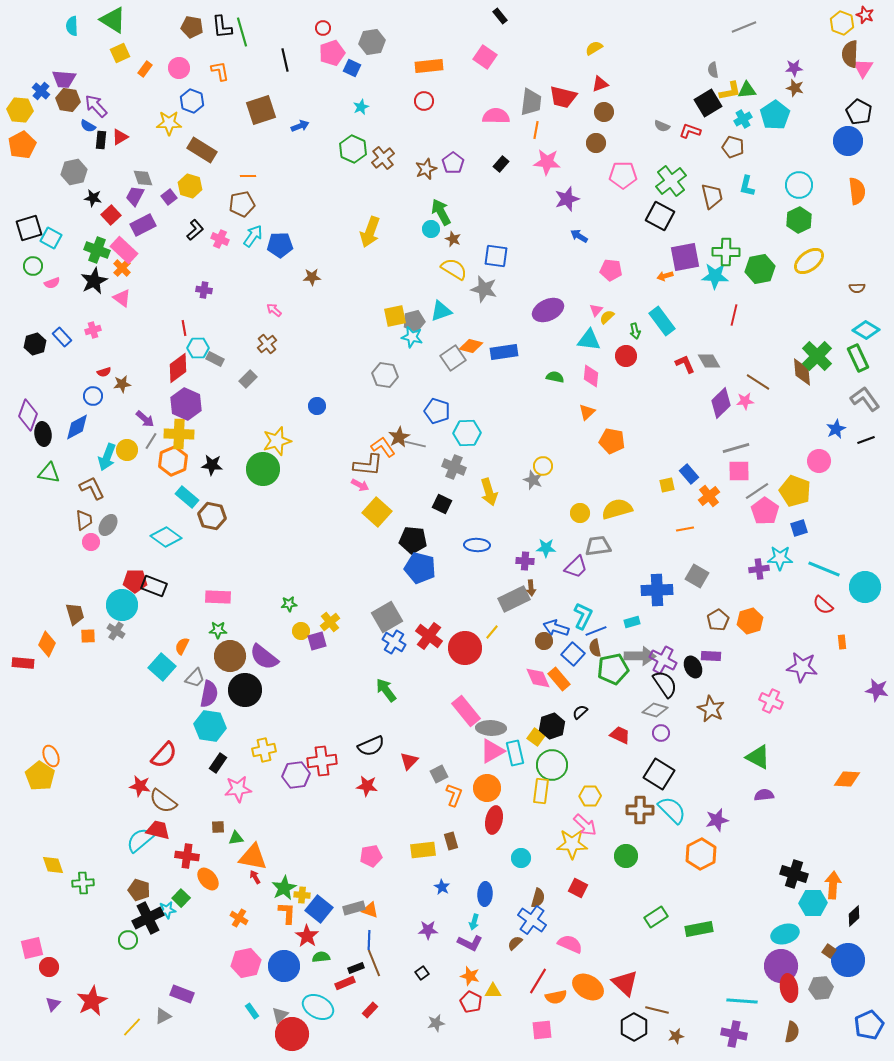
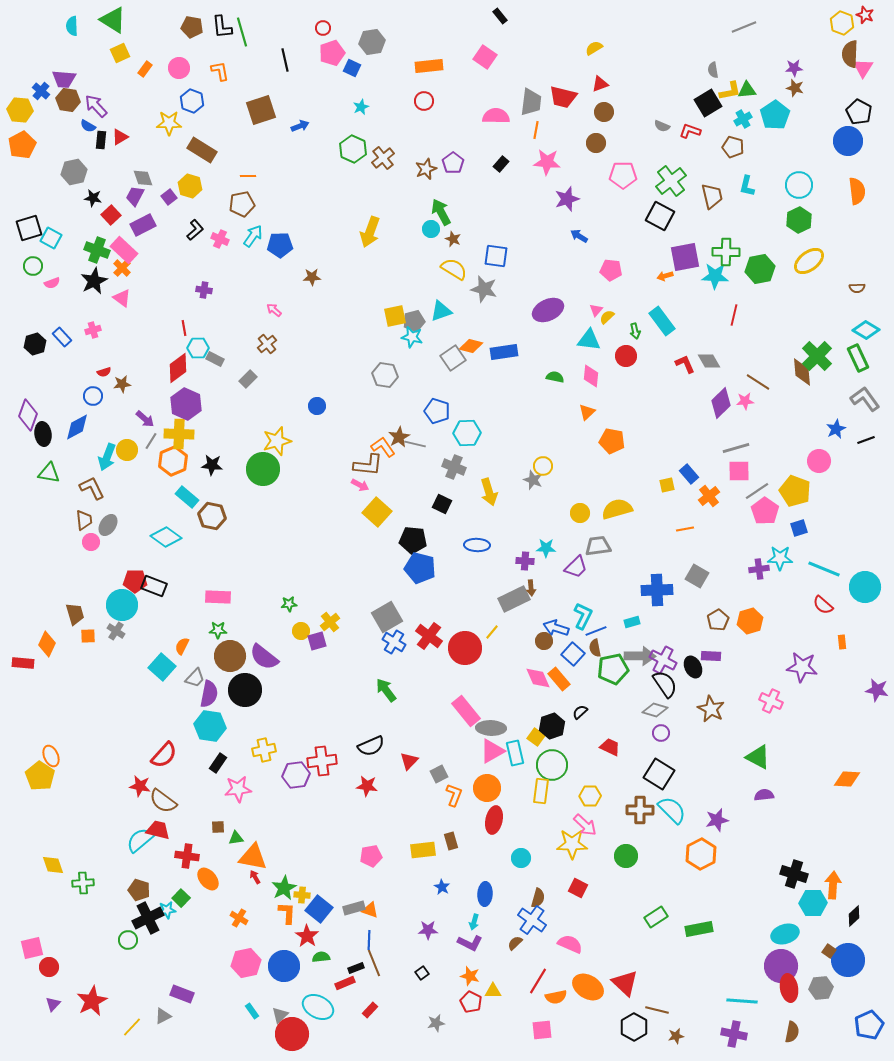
red trapezoid at (620, 735): moved 10 px left, 12 px down
